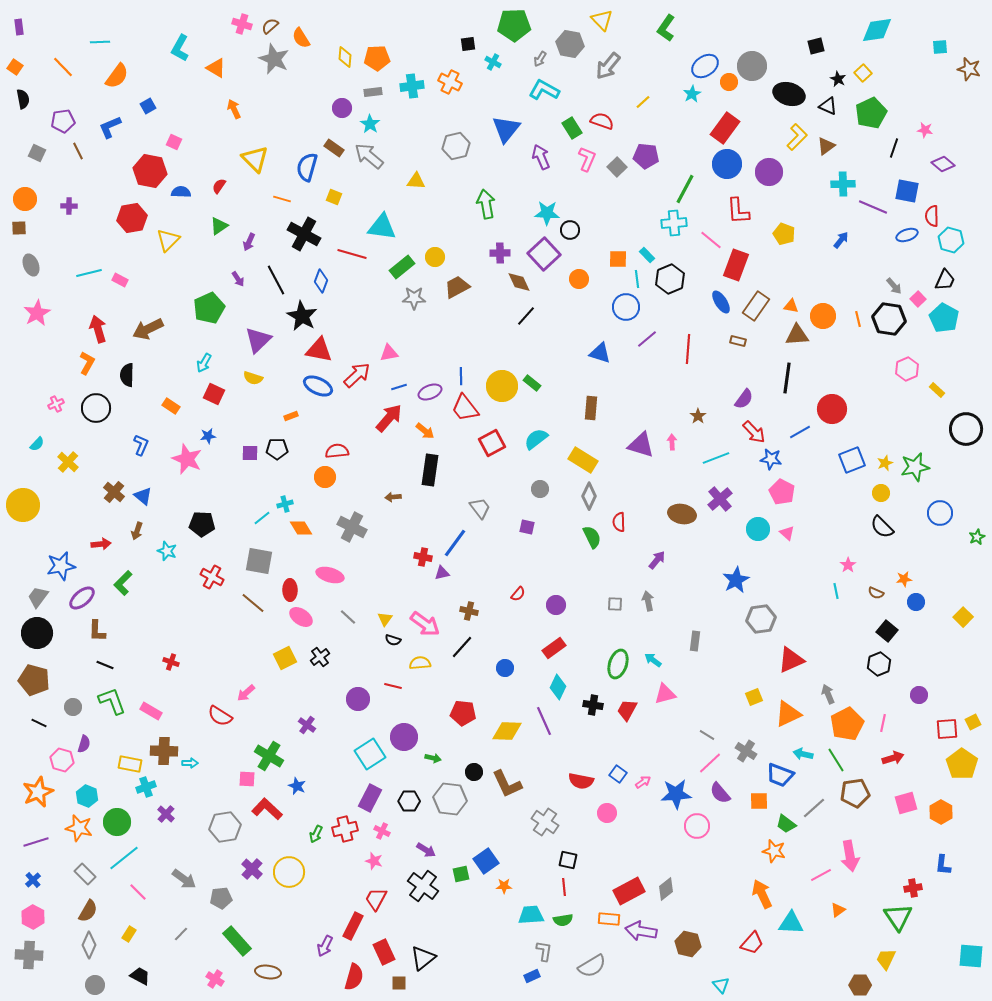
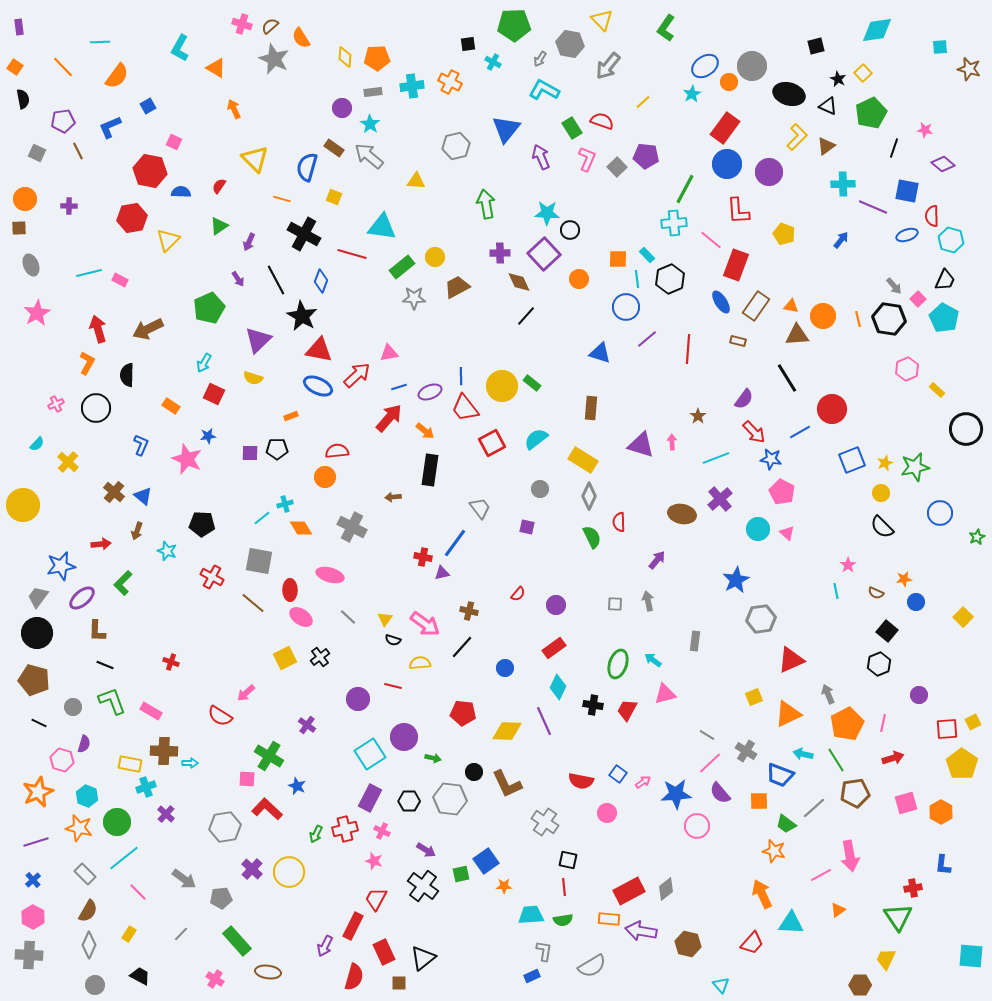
black line at (787, 378): rotated 40 degrees counterclockwise
